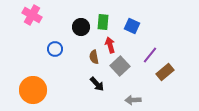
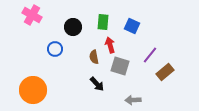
black circle: moved 8 px left
gray square: rotated 30 degrees counterclockwise
